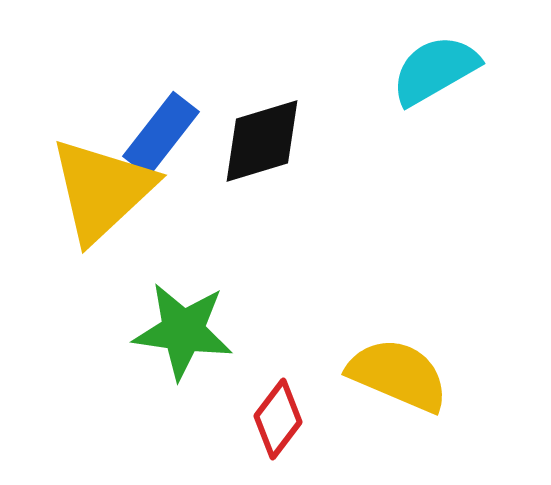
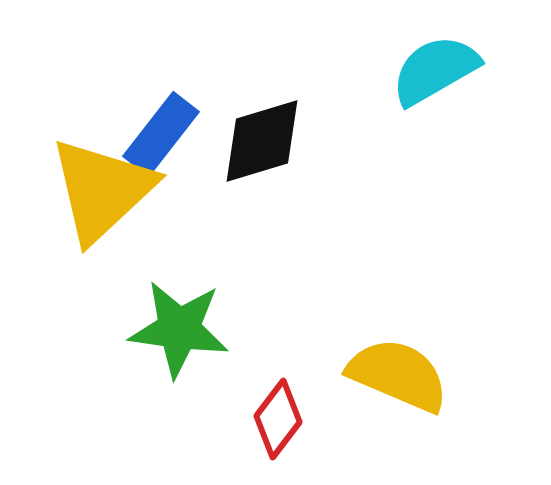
green star: moved 4 px left, 2 px up
